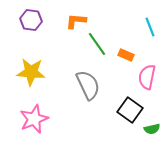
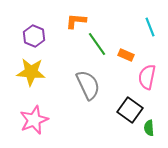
purple hexagon: moved 3 px right, 16 px down; rotated 15 degrees clockwise
pink star: moved 1 px down
green semicircle: moved 3 px left, 1 px up; rotated 98 degrees clockwise
